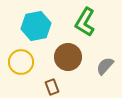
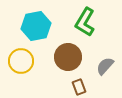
yellow circle: moved 1 px up
brown rectangle: moved 27 px right
